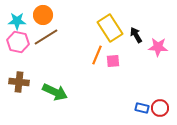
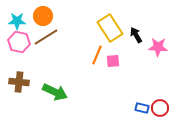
orange circle: moved 1 px down
pink hexagon: moved 1 px right
